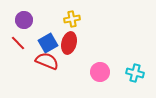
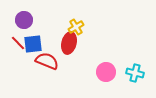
yellow cross: moved 4 px right, 8 px down; rotated 21 degrees counterclockwise
blue square: moved 15 px left, 1 px down; rotated 24 degrees clockwise
pink circle: moved 6 px right
